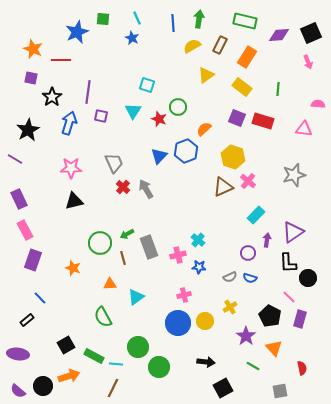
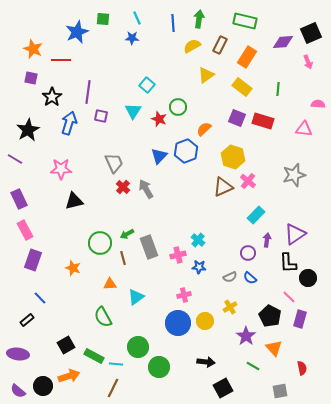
purple diamond at (279, 35): moved 4 px right, 7 px down
blue star at (132, 38): rotated 24 degrees counterclockwise
cyan square at (147, 85): rotated 21 degrees clockwise
pink star at (71, 168): moved 10 px left, 1 px down
purple triangle at (293, 232): moved 2 px right, 2 px down
blue semicircle at (250, 278): rotated 24 degrees clockwise
